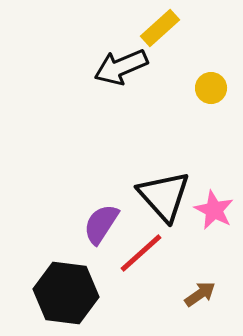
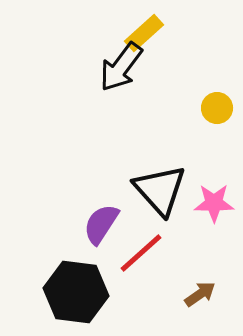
yellow rectangle: moved 16 px left, 5 px down
black arrow: rotated 30 degrees counterclockwise
yellow circle: moved 6 px right, 20 px down
black triangle: moved 4 px left, 6 px up
pink star: moved 7 px up; rotated 27 degrees counterclockwise
black hexagon: moved 10 px right, 1 px up
